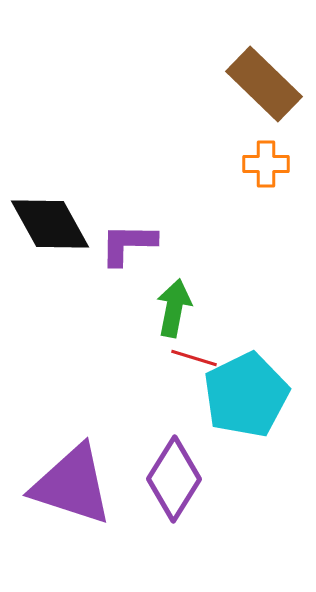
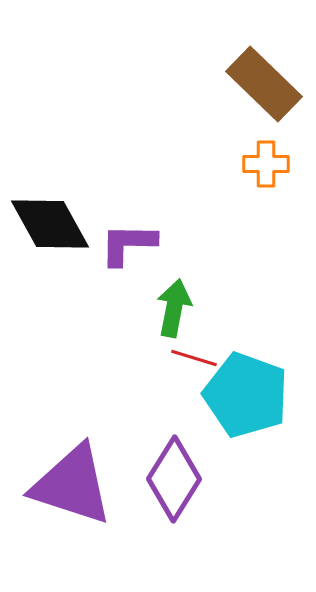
cyan pentagon: rotated 26 degrees counterclockwise
